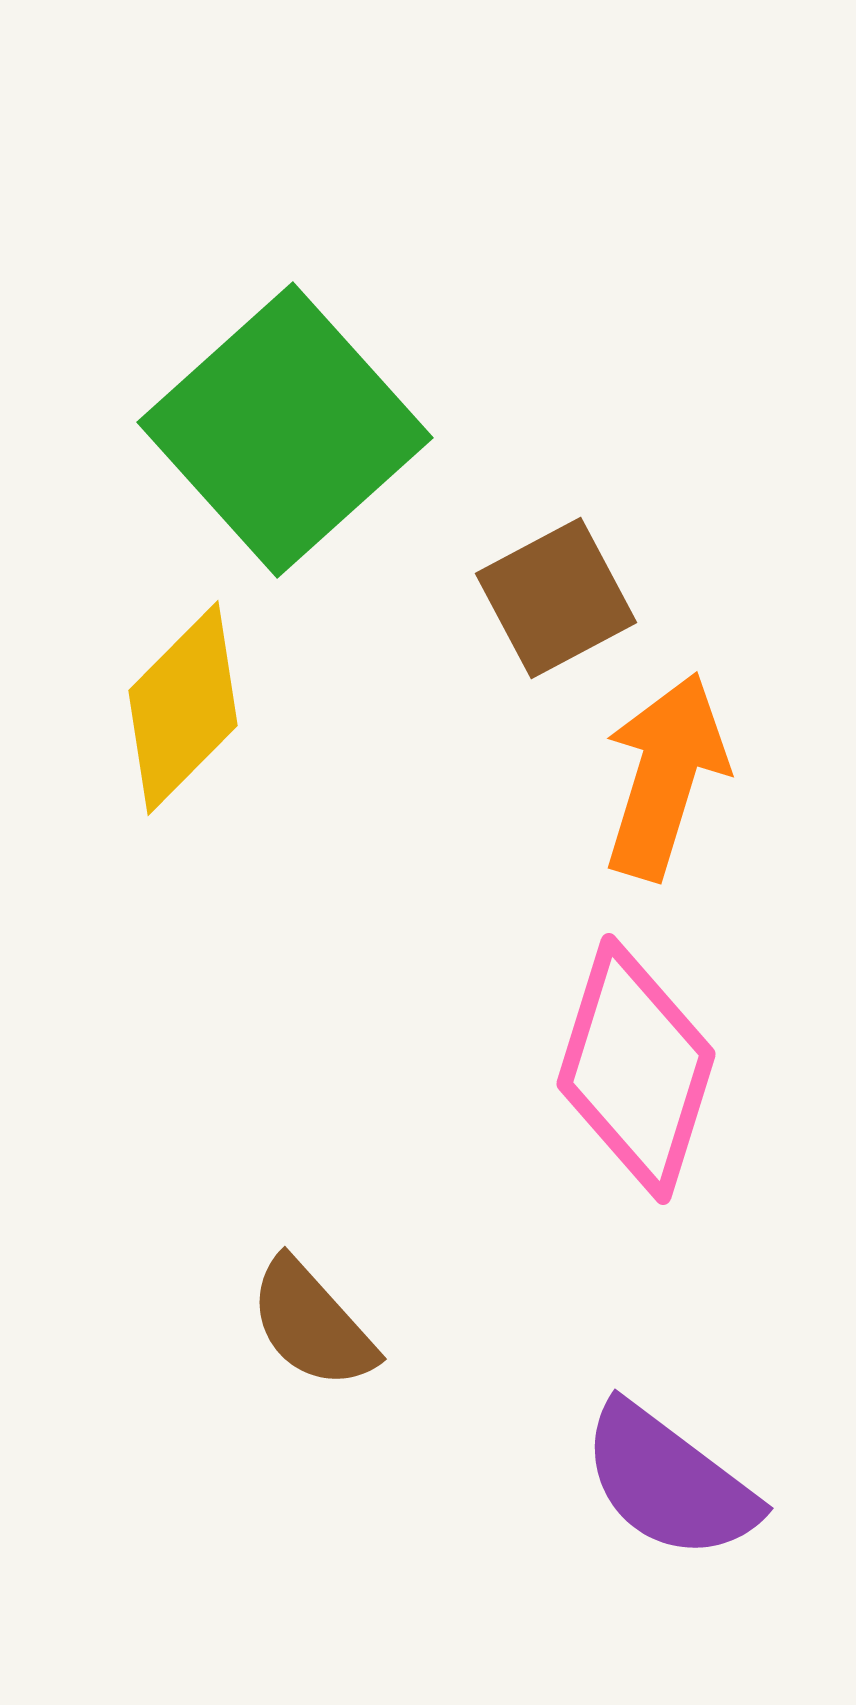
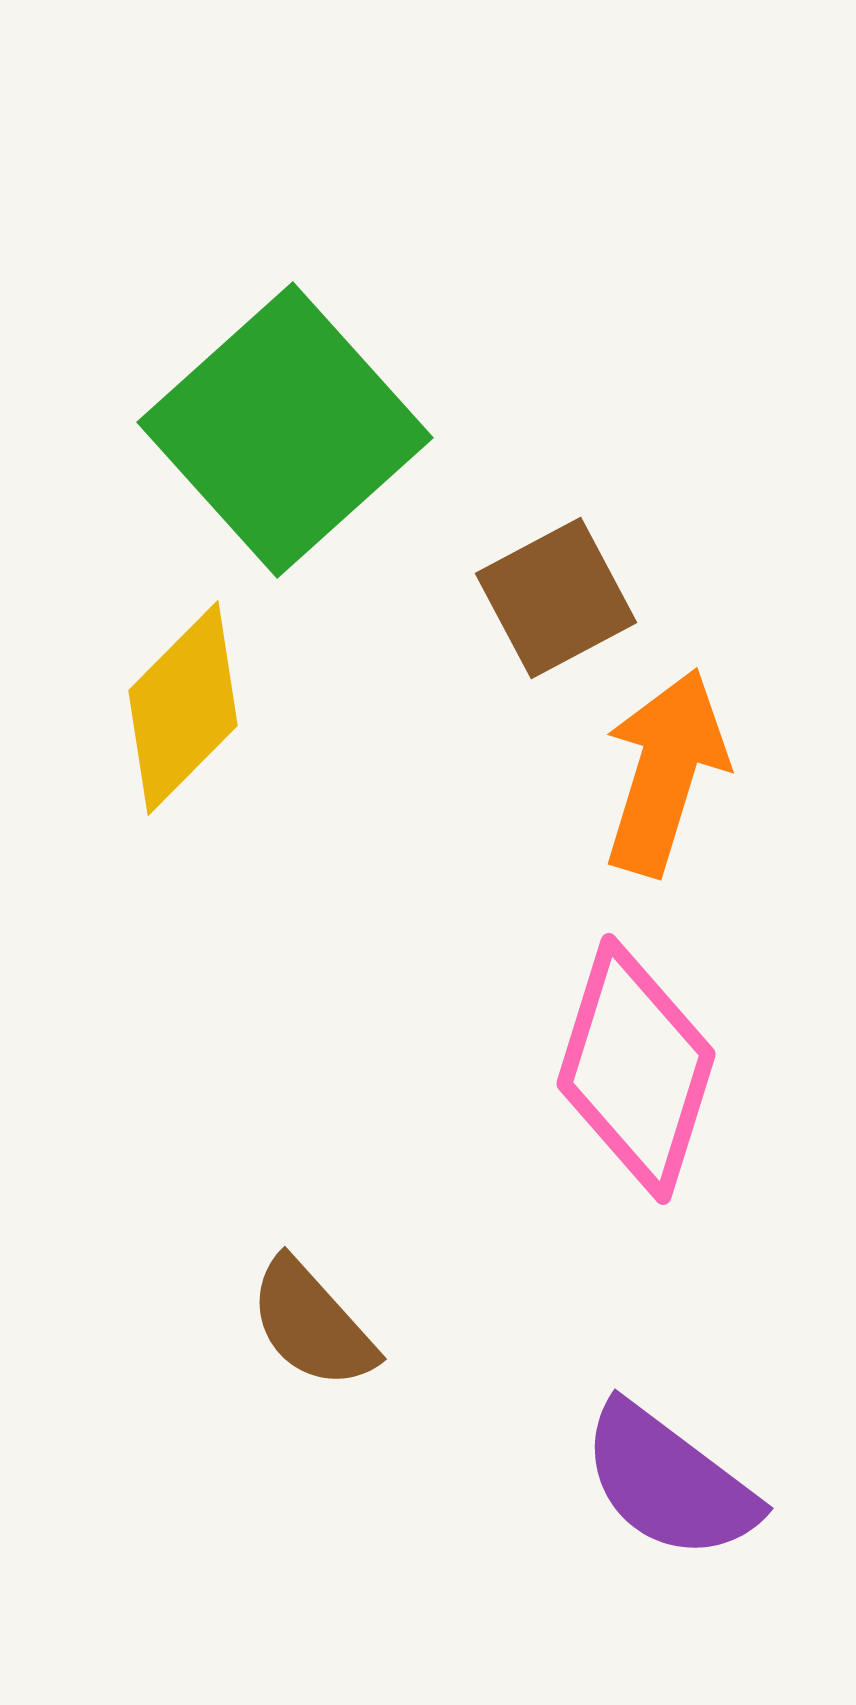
orange arrow: moved 4 px up
